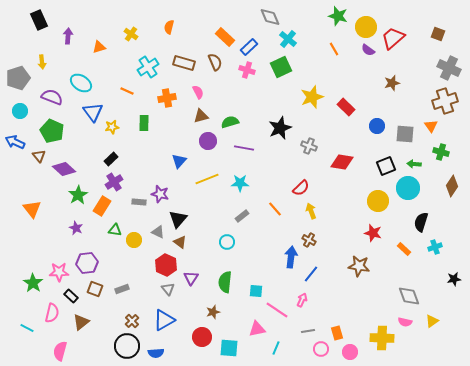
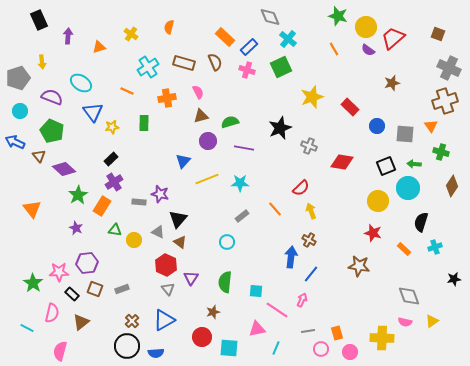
red rectangle at (346, 107): moved 4 px right
blue triangle at (179, 161): moved 4 px right
black rectangle at (71, 296): moved 1 px right, 2 px up
